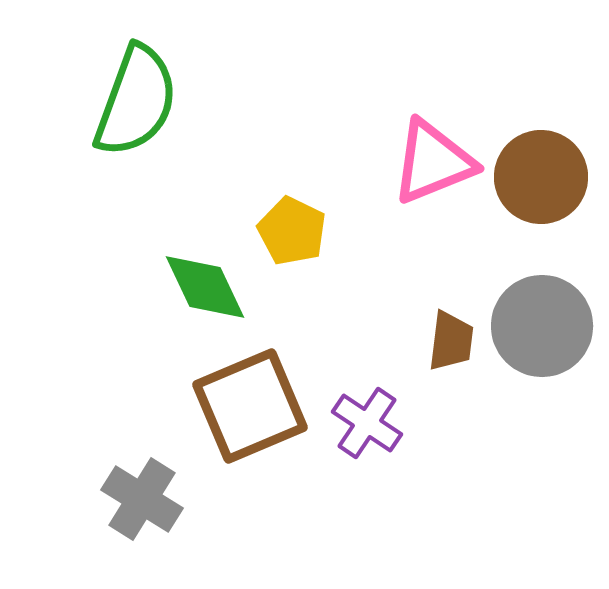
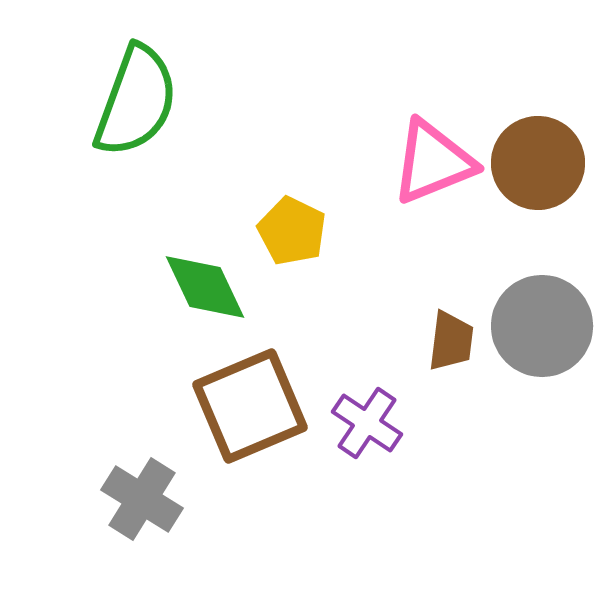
brown circle: moved 3 px left, 14 px up
